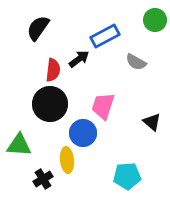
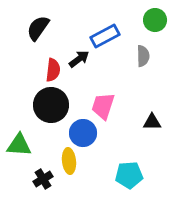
gray semicircle: moved 7 px right, 6 px up; rotated 120 degrees counterclockwise
black circle: moved 1 px right, 1 px down
black triangle: rotated 42 degrees counterclockwise
yellow ellipse: moved 2 px right, 1 px down
cyan pentagon: moved 2 px right, 1 px up
